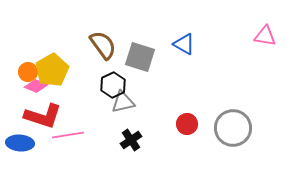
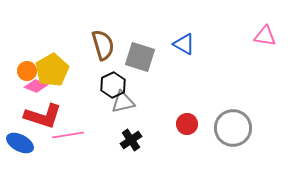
brown semicircle: rotated 20 degrees clockwise
orange circle: moved 1 px left, 1 px up
blue ellipse: rotated 24 degrees clockwise
